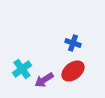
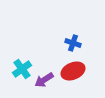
red ellipse: rotated 15 degrees clockwise
